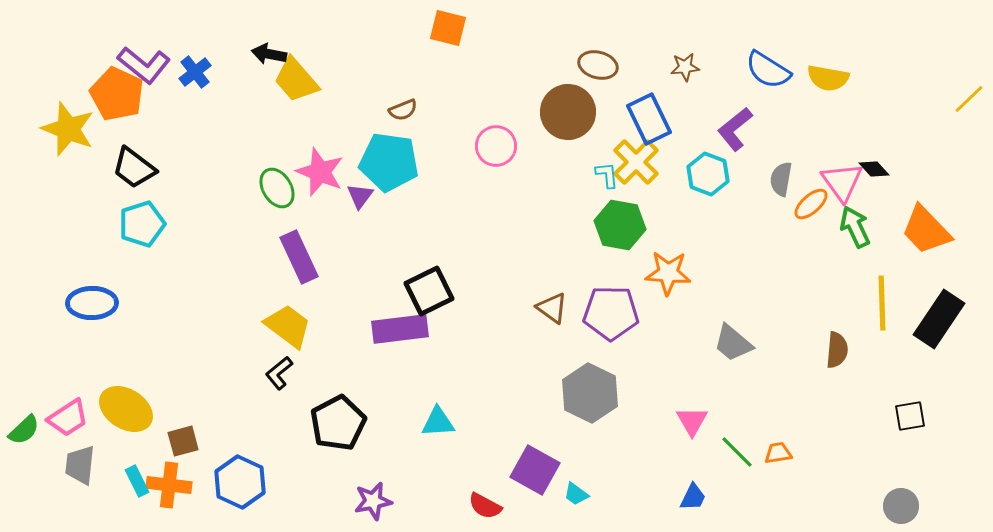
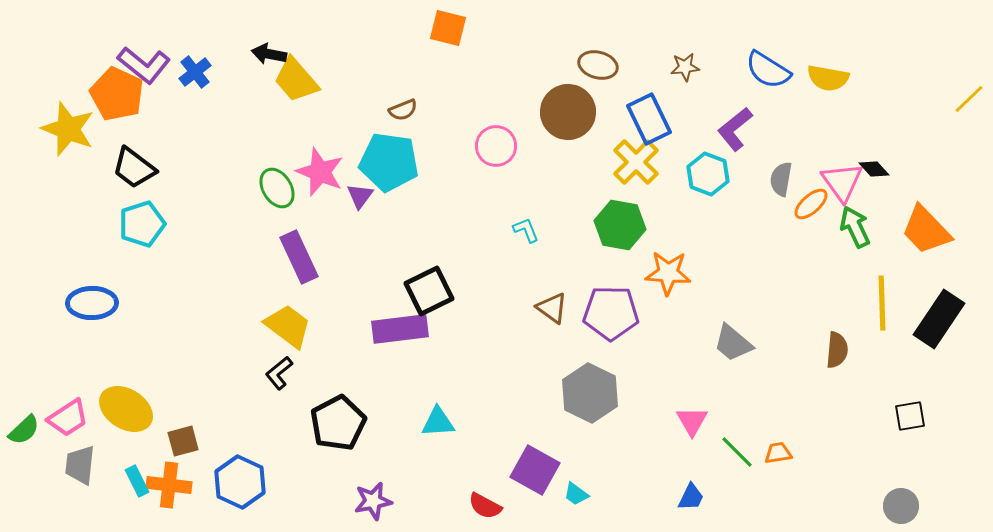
cyan L-shape at (607, 175): moved 81 px left, 55 px down; rotated 16 degrees counterclockwise
blue trapezoid at (693, 497): moved 2 px left
